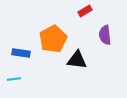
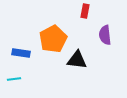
red rectangle: rotated 48 degrees counterclockwise
